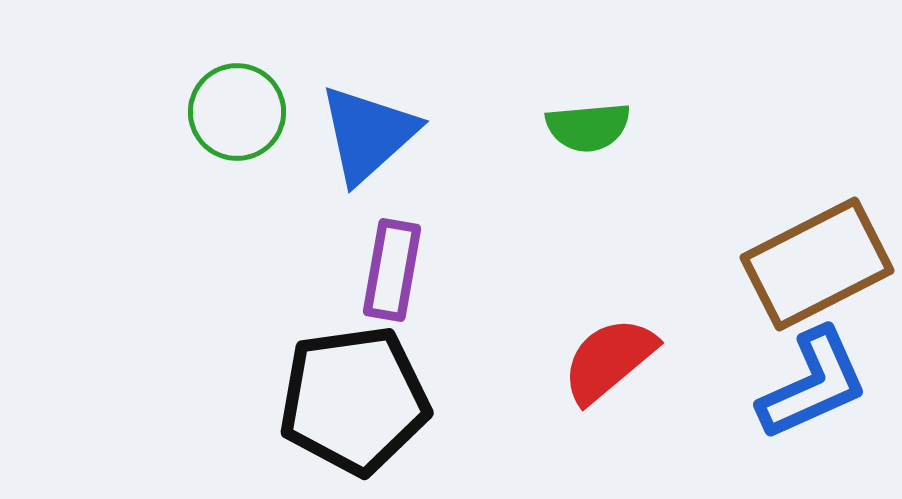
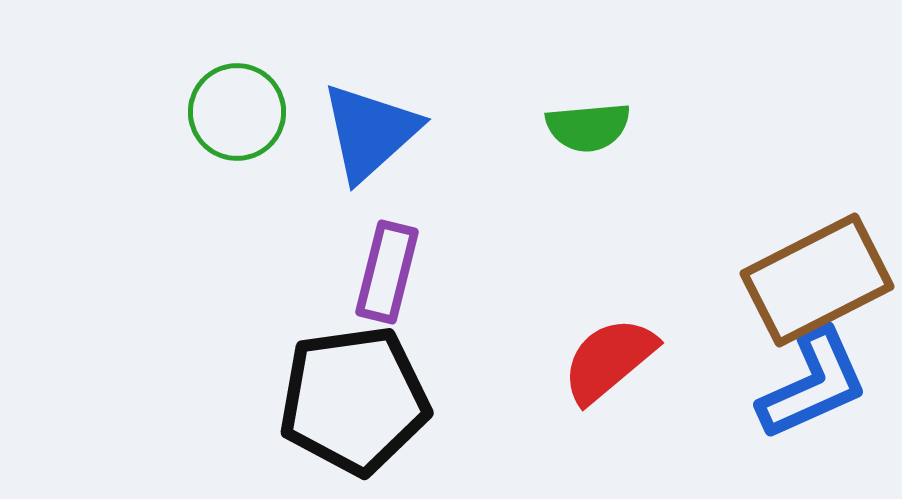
blue triangle: moved 2 px right, 2 px up
brown rectangle: moved 16 px down
purple rectangle: moved 5 px left, 2 px down; rotated 4 degrees clockwise
